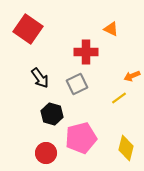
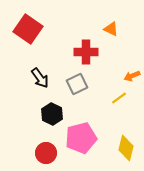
black hexagon: rotated 10 degrees clockwise
